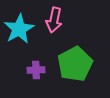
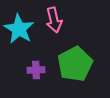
pink arrow: rotated 25 degrees counterclockwise
cyan star: rotated 12 degrees counterclockwise
